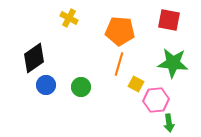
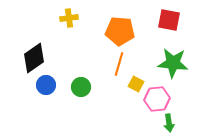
yellow cross: rotated 36 degrees counterclockwise
pink hexagon: moved 1 px right, 1 px up
